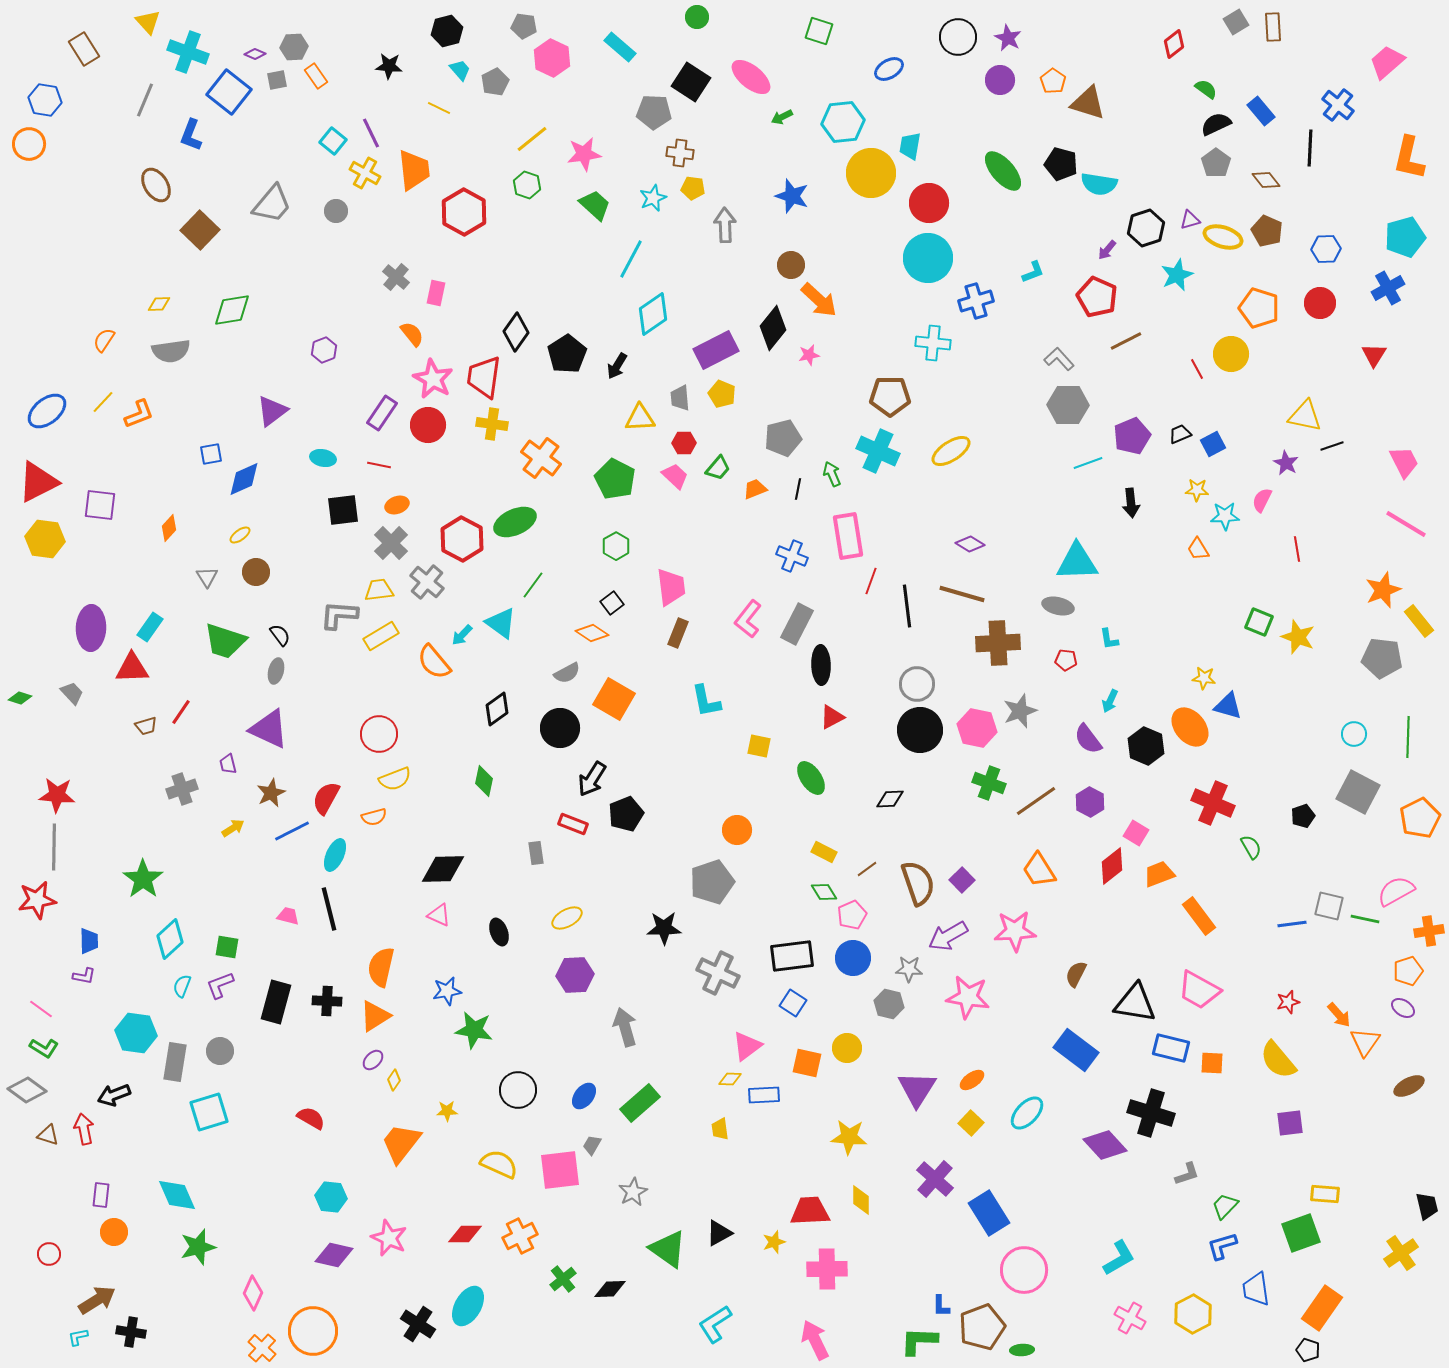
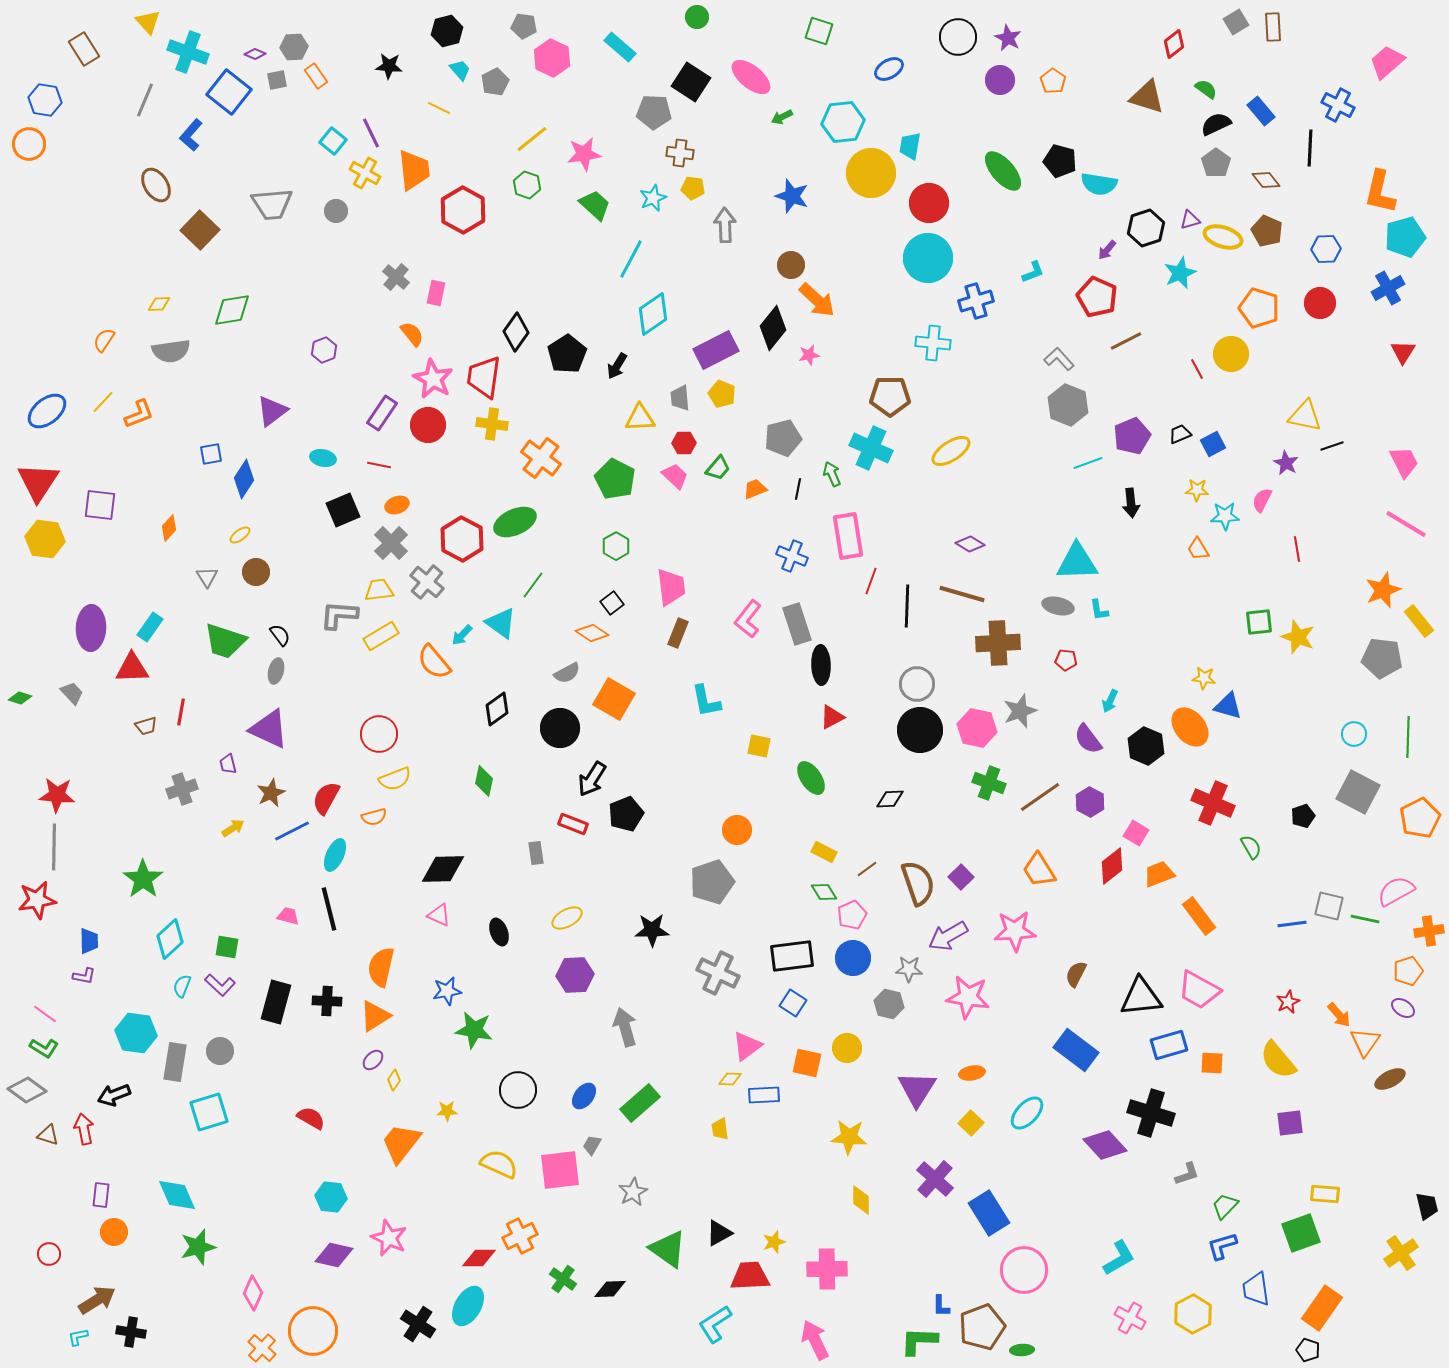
brown triangle at (1088, 103): moved 59 px right, 6 px up
blue cross at (1338, 105): rotated 12 degrees counterclockwise
blue L-shape at (191, 135): rotated 20 degrees clockwise
orange L-shape at (1409, 158): moved 29 px left, 34 px down
black pentagon at (1061, 164): moved 1 px left, 3 px up
gray trapezoid at (272, 204): rotated 45 degrees clockwise
red hexagon at (464, 212): moved 1 px left, 2 px up
cyan star at (1177, 275): moved 3 px right, 2 px up
orange arrow at (819, 300): moved 2 px left
red triangle at (1374, 355): moved 29 px right, 3 px up
gray hexagon at (1068, 405): rotated 21 degrees clockwise
cyan cross at (878, 451): moved 7 px left, 3 px up
blue diamond at (244, 479): rotated 33 degrees counterclockwise
red triangle at (38, 482): rotated 30 degrees counterclockwise
black square at (343, 510): rotated 16 degrees counterclockwise
black line at (907, 606): rotated 9 degrees clockwise
green square at (1259, 622): rotated 28 degrees counterclockwise
gray rectangle at (797, 624): rotated 45 degrees counterclockwise
cyan L-shape at (1109, 639): moved 10 px left, 29 px up
red line at (181, 712): rotated 24 degrees counterclockwise
brown line at (1036, 801): moved 4 px right, 4 px up
purple square at (962, 880): moved 1 px left, 3 px up
black star at (664, 928): moved 12 px left, 2 px down
purple L-shape at (220, 985): rotated 116 degrees counterclockwise
red star at (1288, 1002): rotated 10 degrees counterclockwise
black triangle at (1135, 1003): moved 6 px right, 6 px up; rotated 15 degrees counterclockwise
pink line at (41, 1009): moved 4 px right, 5 px down
blue rectangle at (1171, 1048): moved 2 px left, 3 px up; rotated 30 degrees counterclockwise
orange ellipse at (972, 1080): moved 7 px up; rotated 25 degrees clockwise
brown ellipse at (1409, 1086): moved 19 px left, 7 px up
red trapezoid at (810, 1211): moved 60 px left, 65 px down
red diamond at (465, 1234): moved 14 px right, 24 px down
green cross at (563, 1279): rotated 16 degrees counterclockwise
